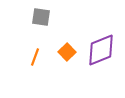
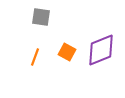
orange square: rotated 18 degrees counterclockwise
